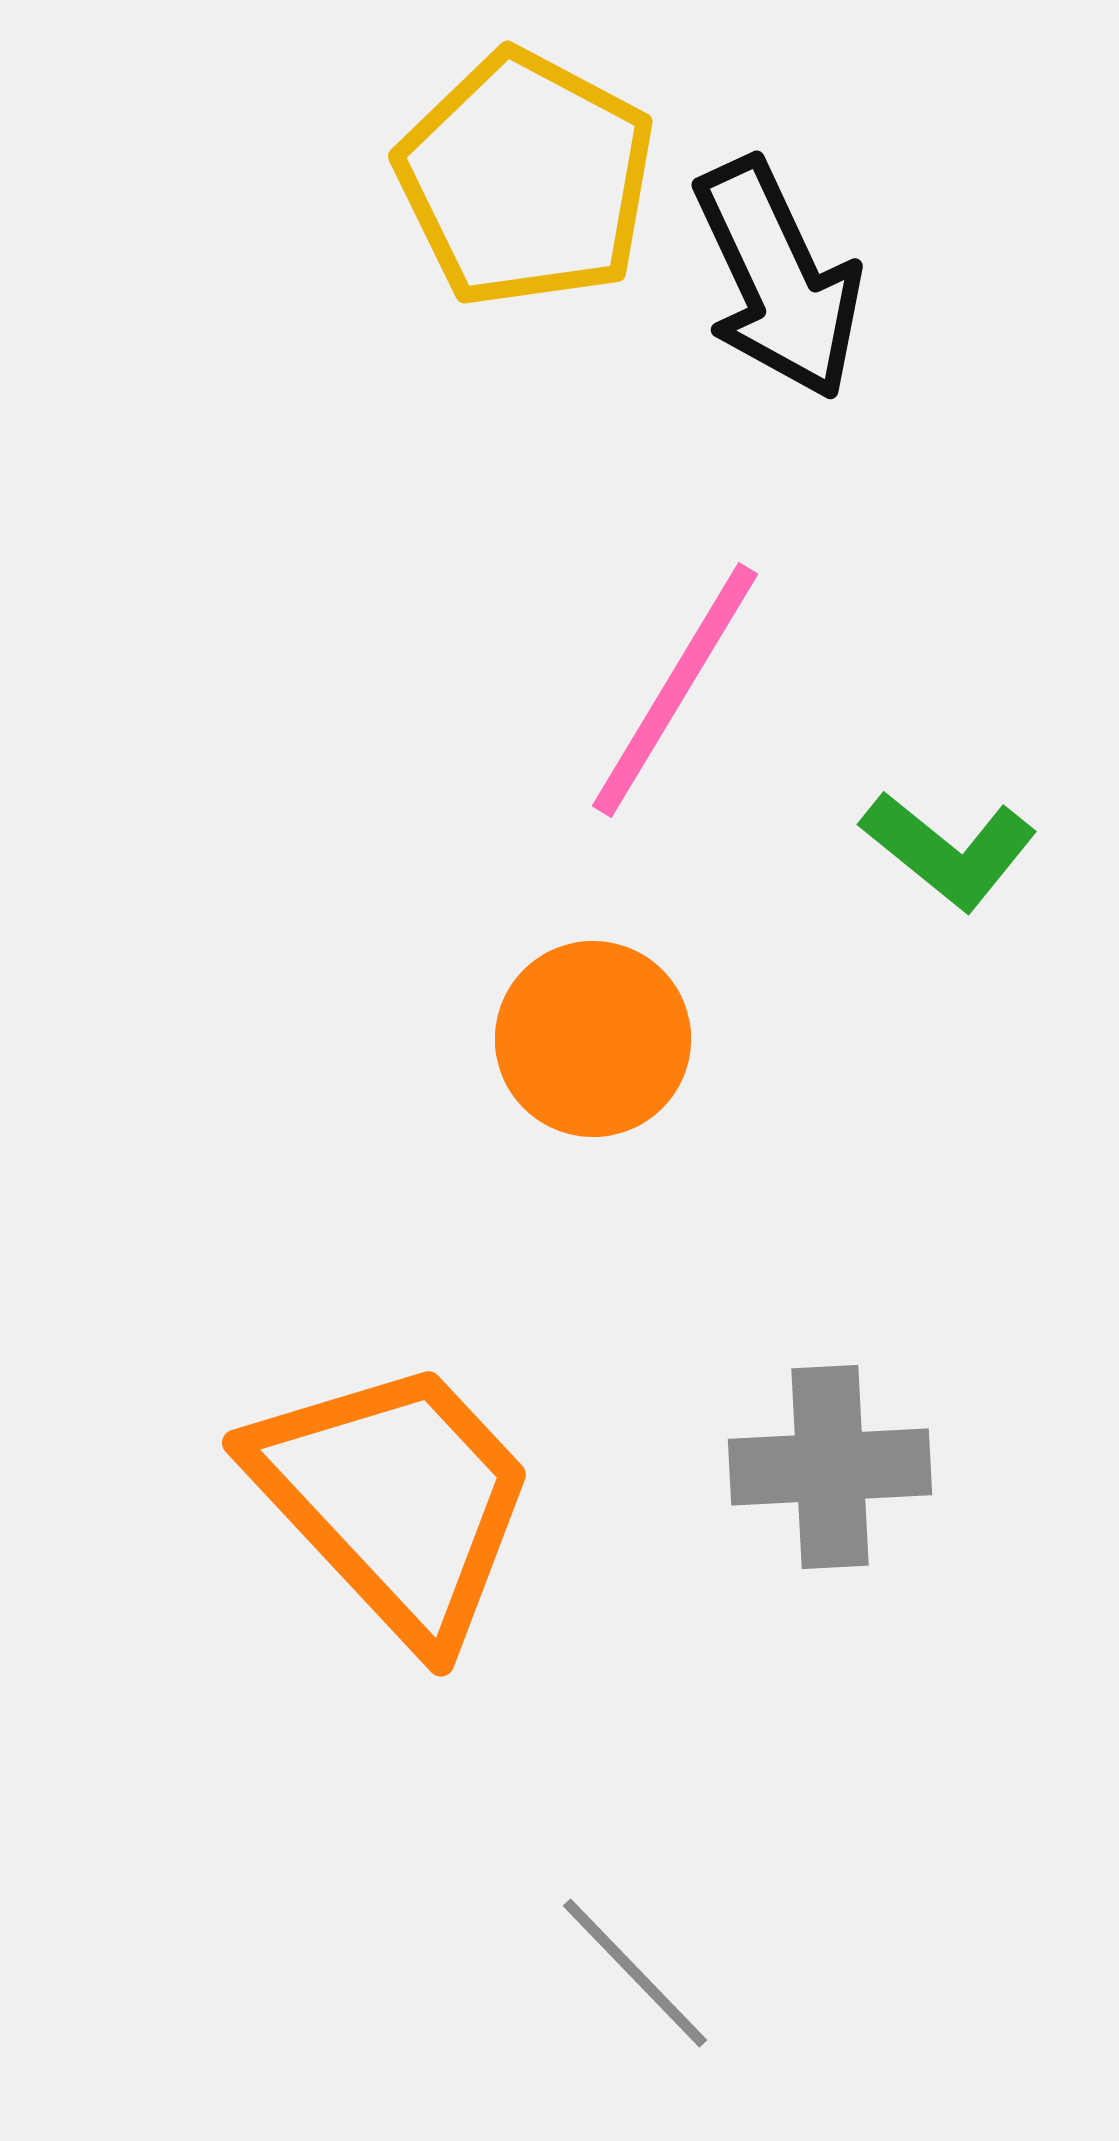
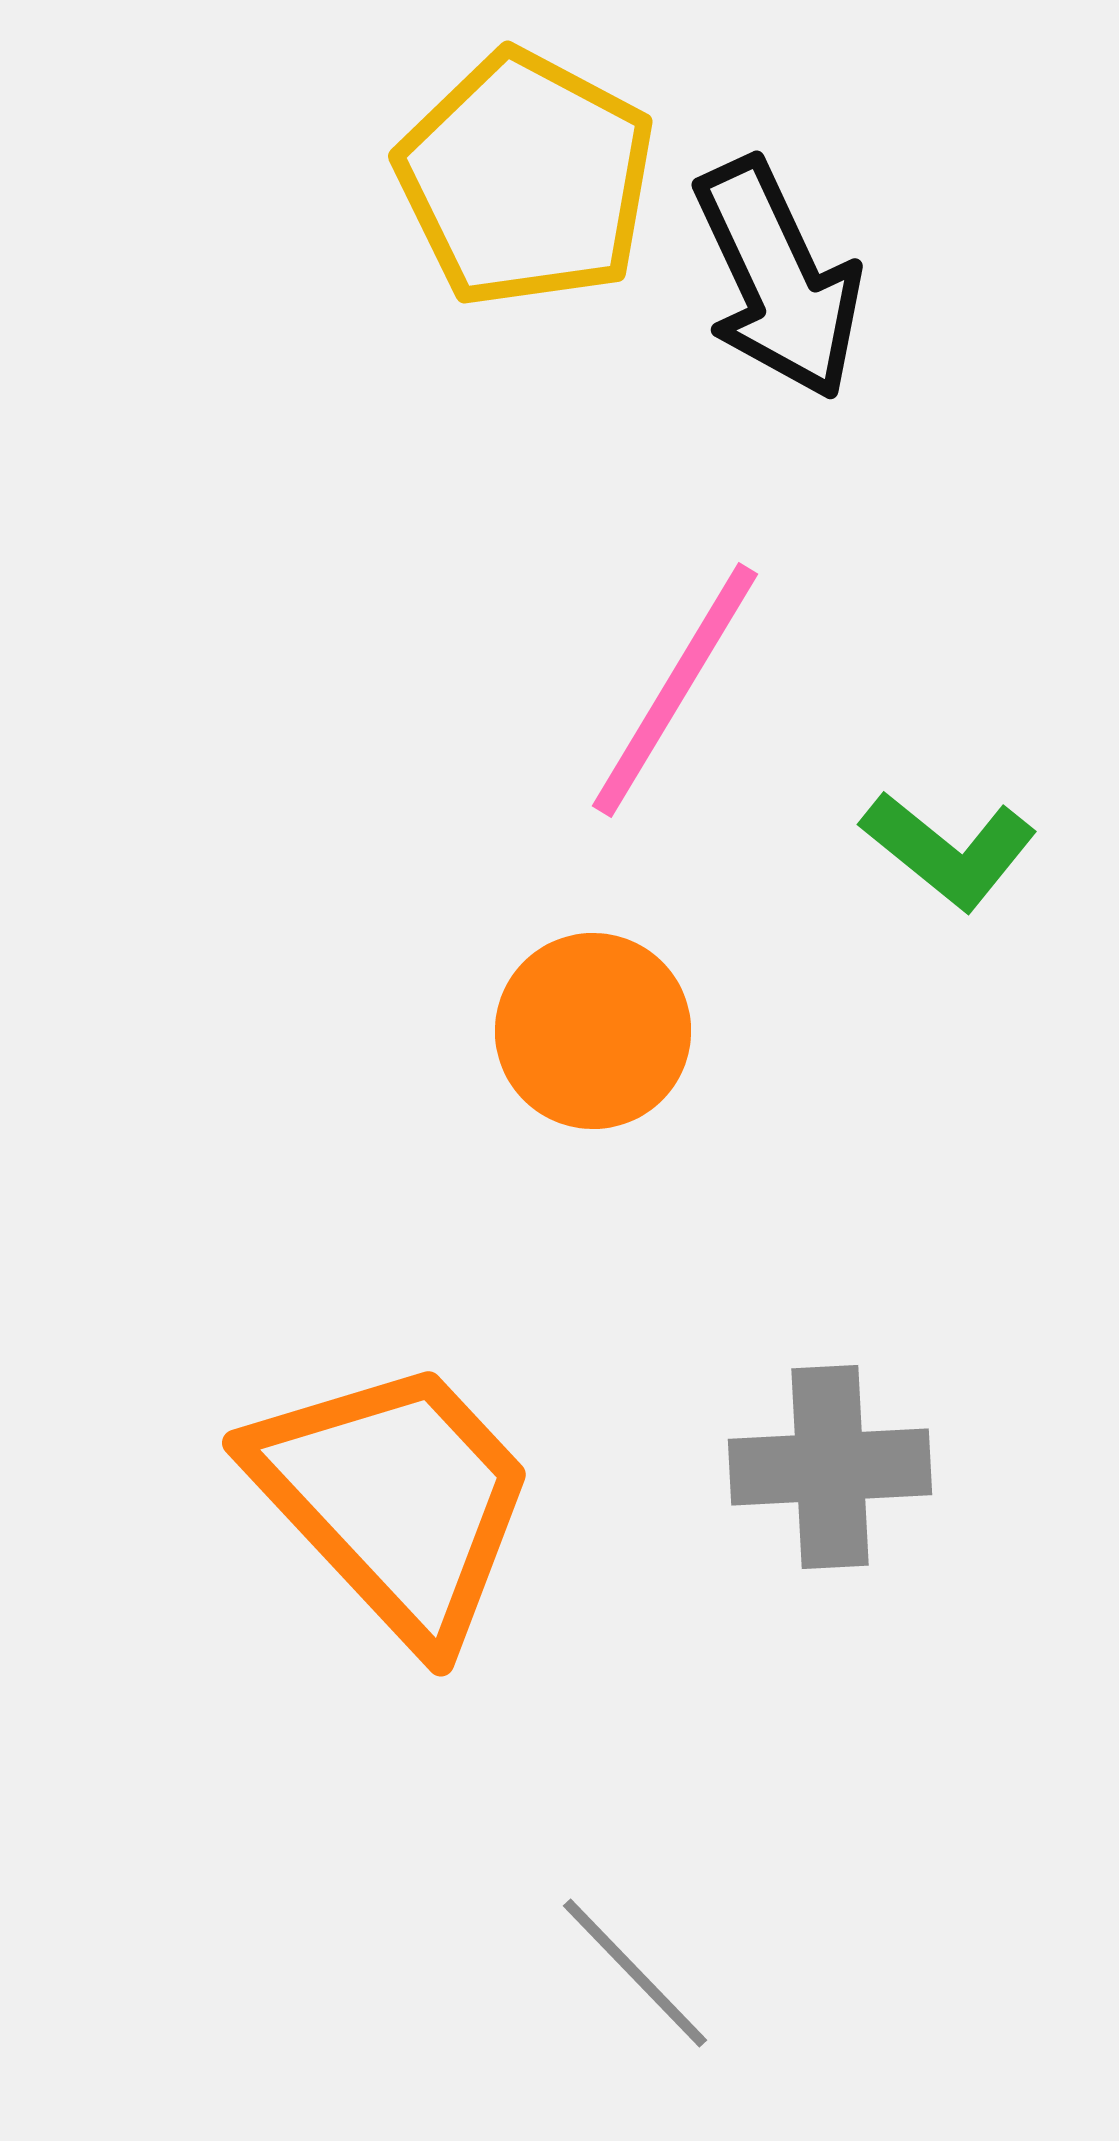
orange circle: moved 8 px up
